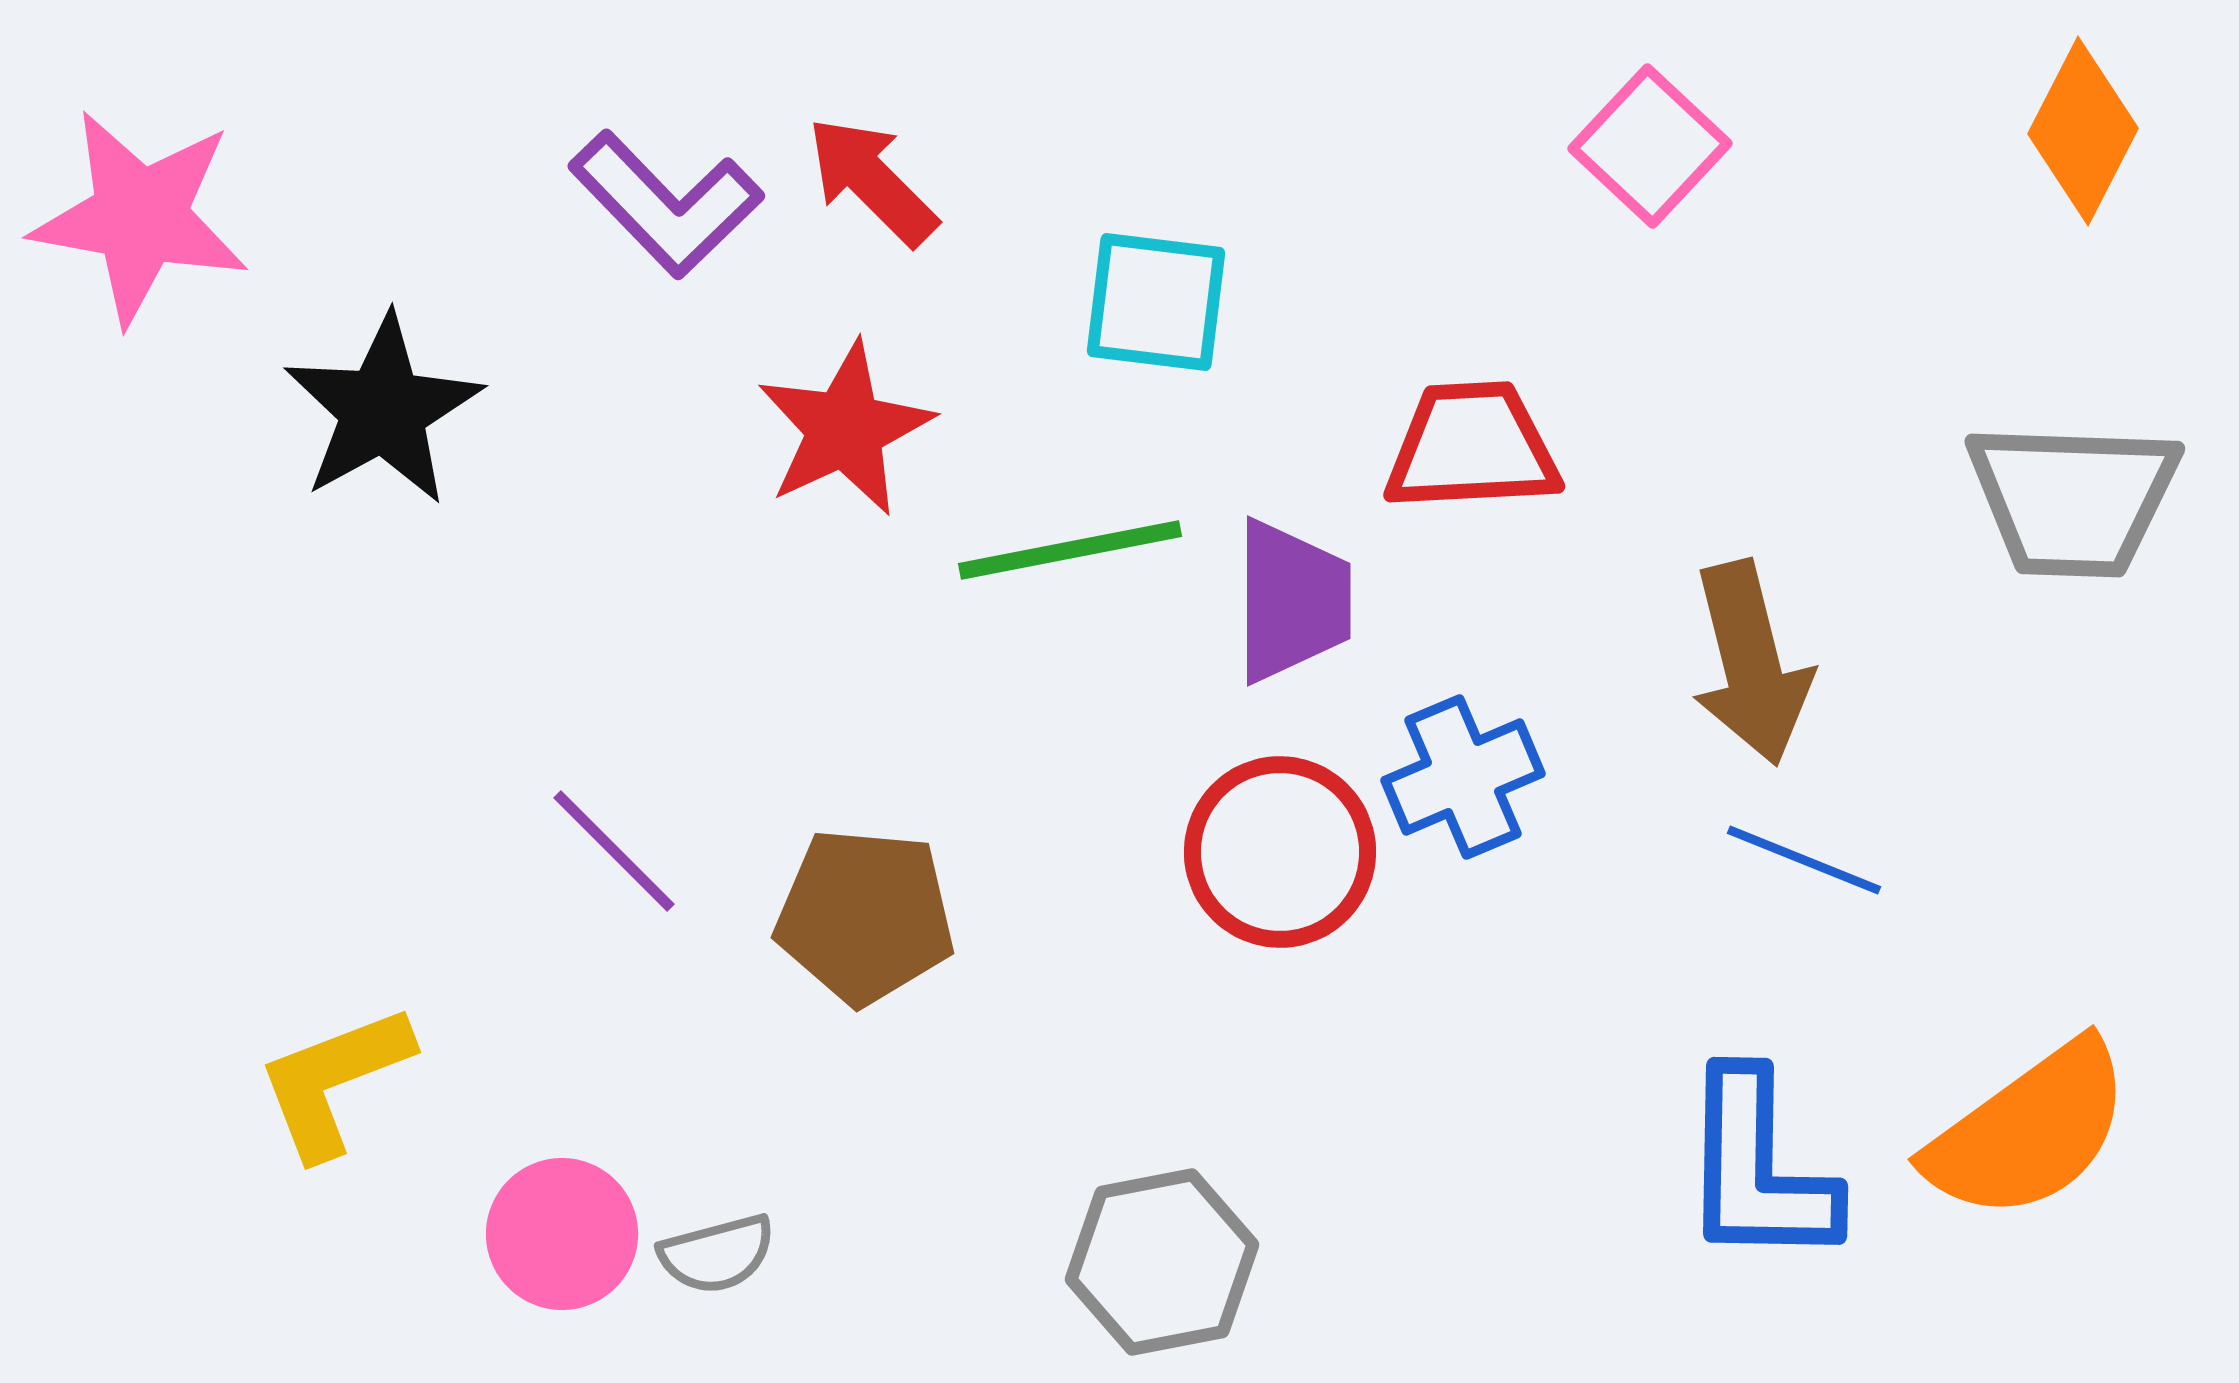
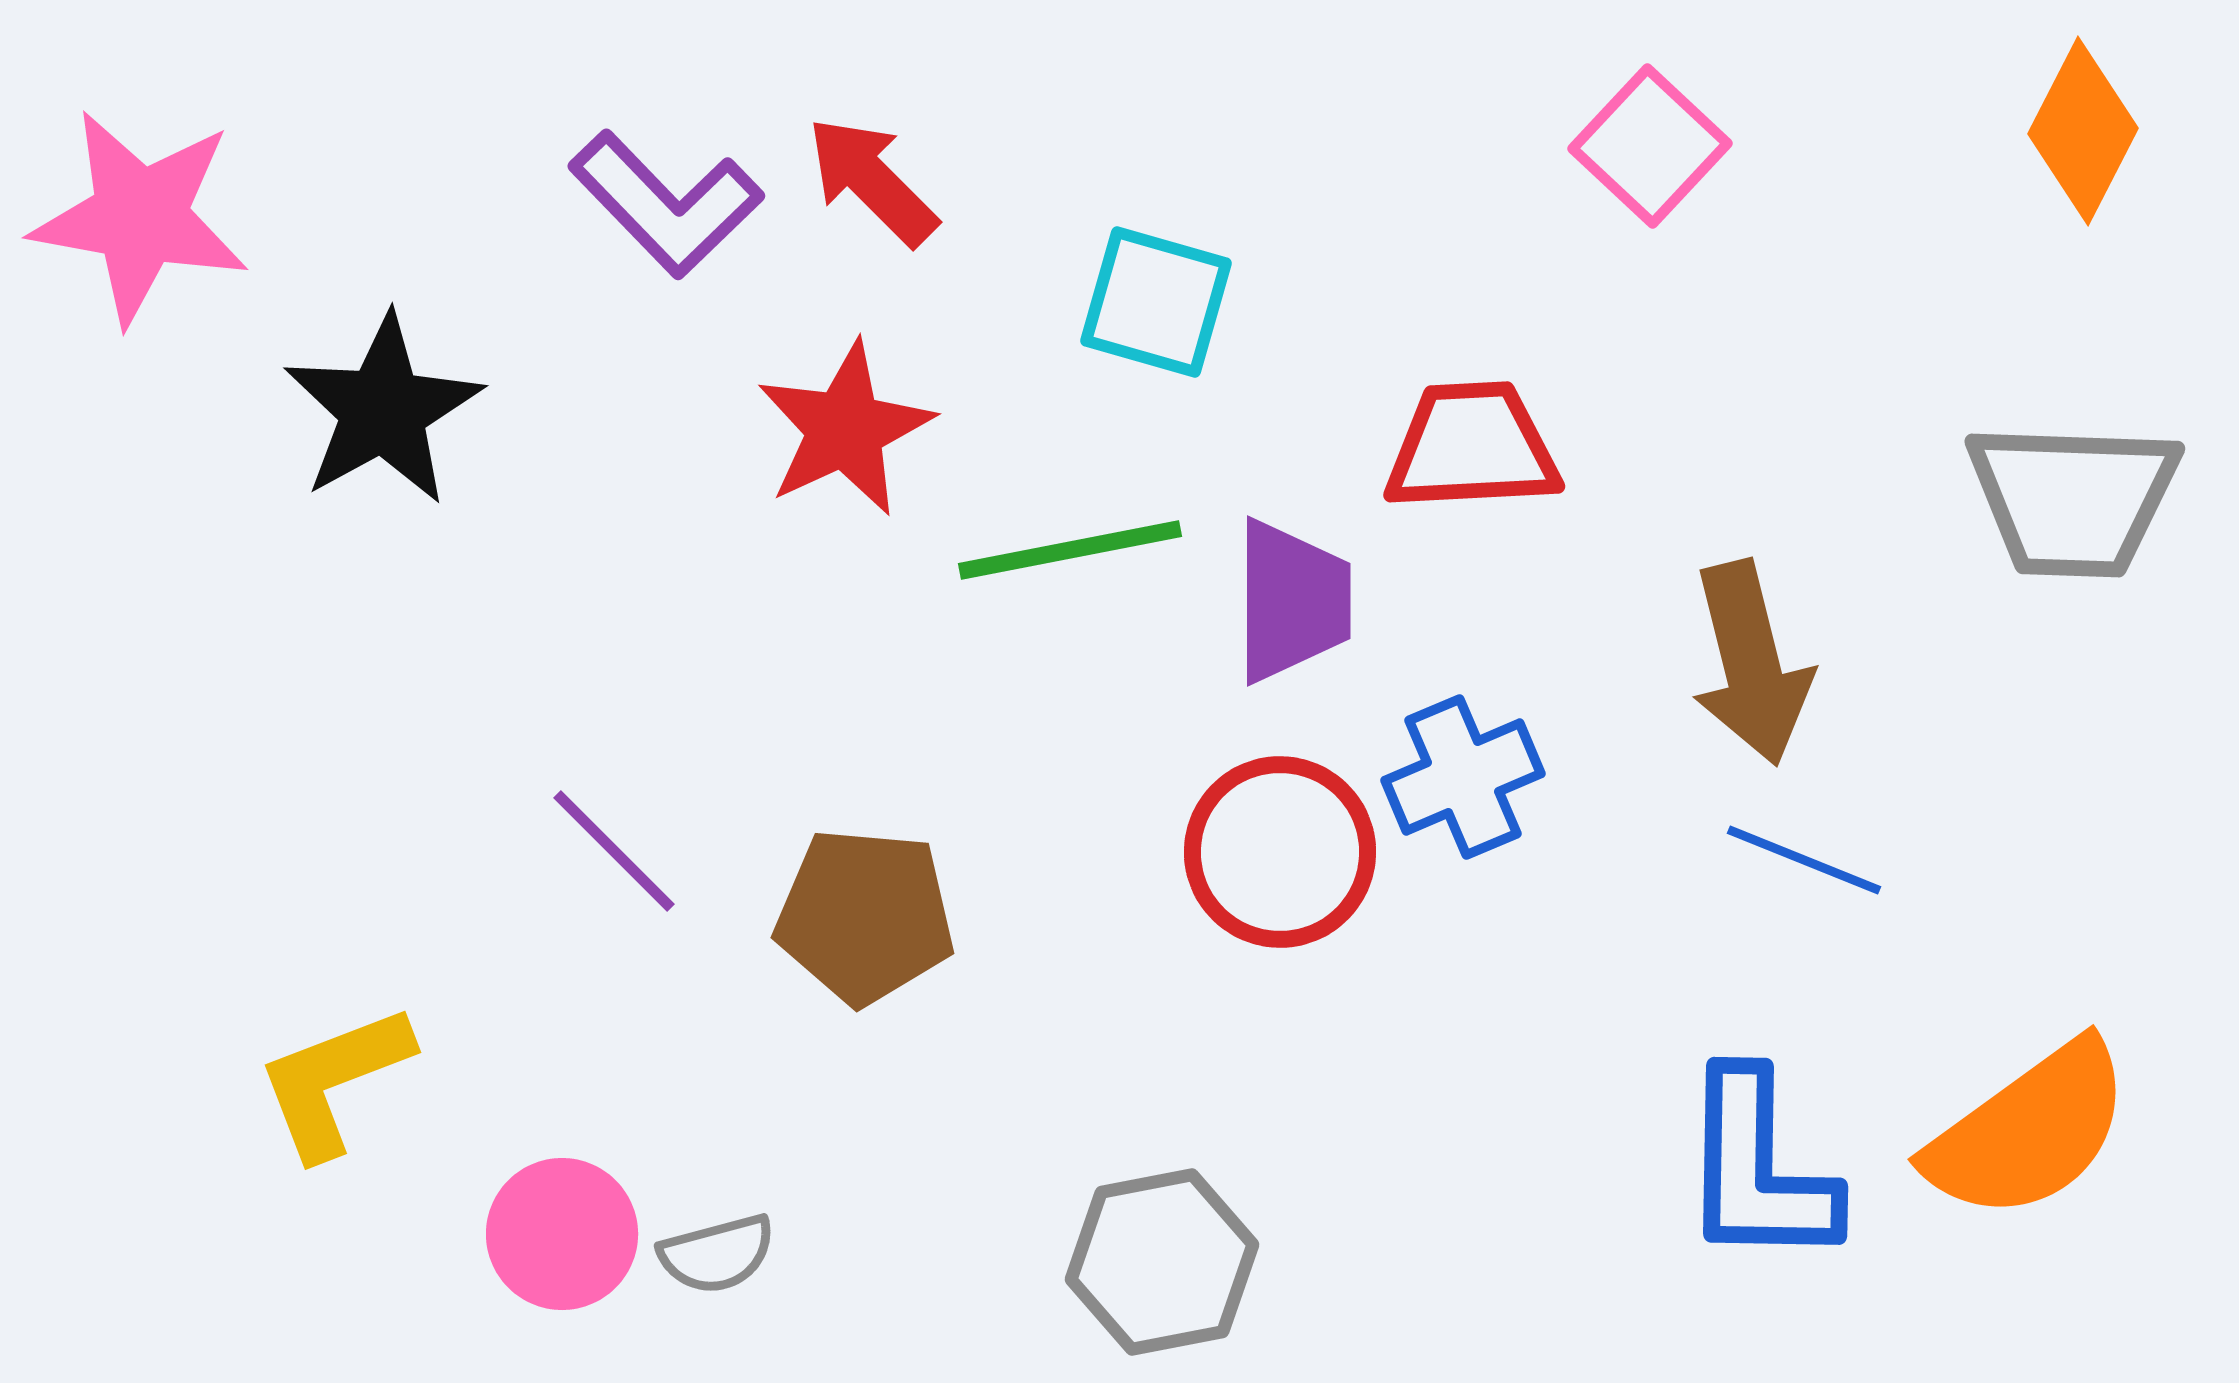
cyan square: rotated 9 degrees clockwise
